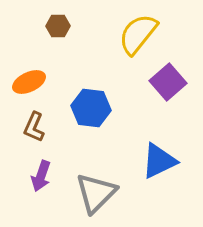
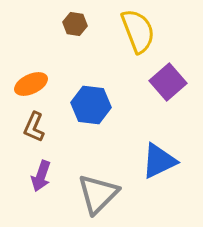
brown hexagon: moved 17 px right, 2 px up; rotated 10 degrees clockwise
yellow semicircle: moved 3 px up; rotated 120 degrees clockwise
orange ellipse: moved 2 px right, 2 px down
blue hexagon: moved 3 px up
gray triangle: moved 2 px right, 1 px down
